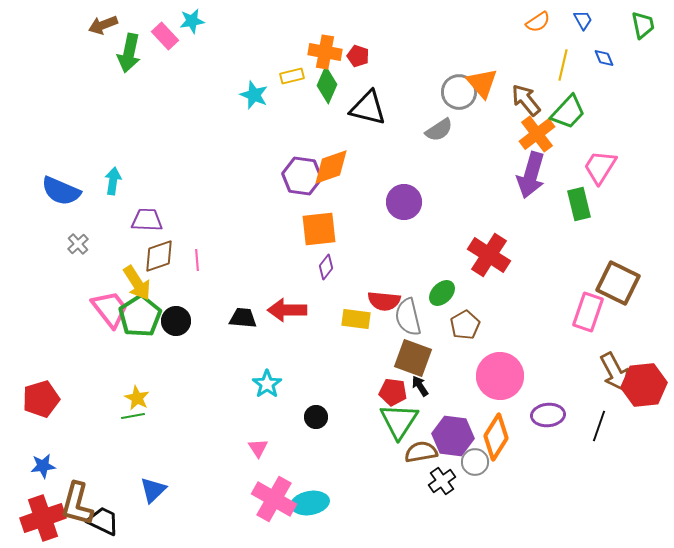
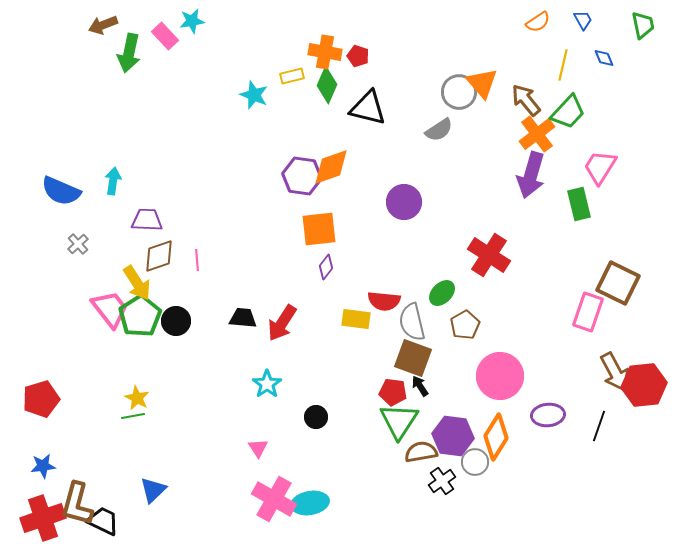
red arrow at (287, 310): moved 5 px left, 13 px down; rotated 57 degrees counterclockwise
gray semicircle at (408, 317): moved 4 px right, 5 px down
